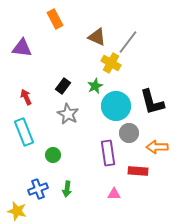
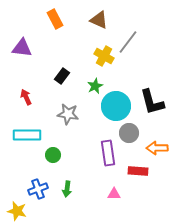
brown triangle: moved 2 px right, 17 px up
yellow cross: moved 7 px left, 7 px up
black rectangle: moved 1 px left, 10 px up
gray star: rotated 20 degrees counterclockwise
cyan rectangle: moved 3 px right, 3 px down; rotated 68 degrees counterclockwise
orange arrow: moved 1 px down
